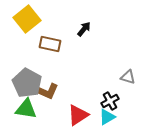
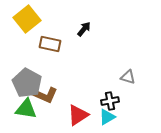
brown L-shape: moved 1 px left, 4 px down
black cross: rotated 18 degrees clockwise
